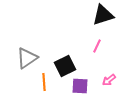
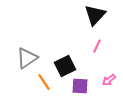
black triangle: moved 8 px left; rotated 30 degrees counterclockwise
orange line: rotated 30 degrees counterclockwise
